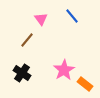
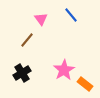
blue line: moved 1 px left, 1 px up
black cross: rotated 24 degrees clockwise
